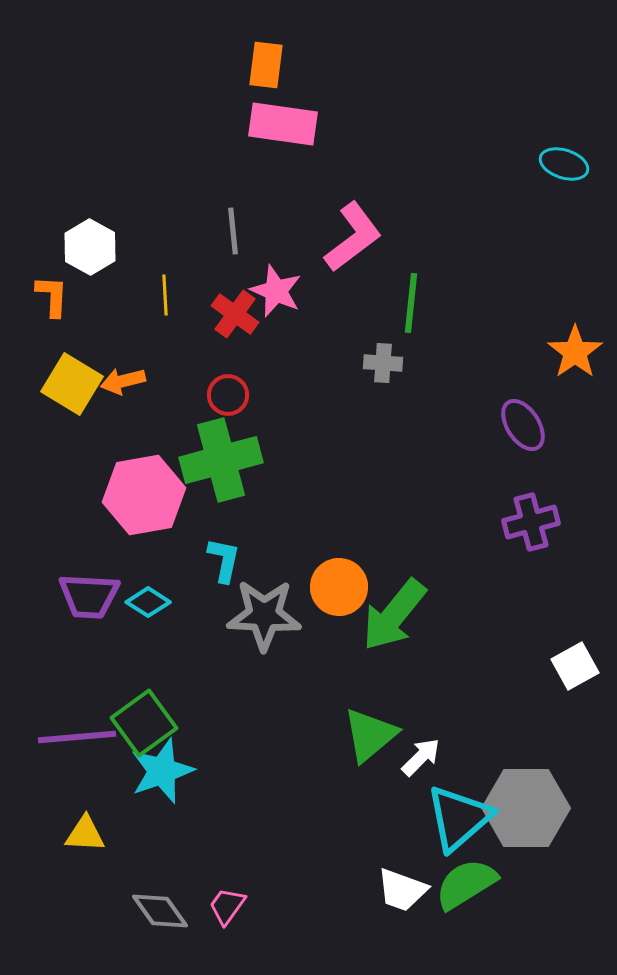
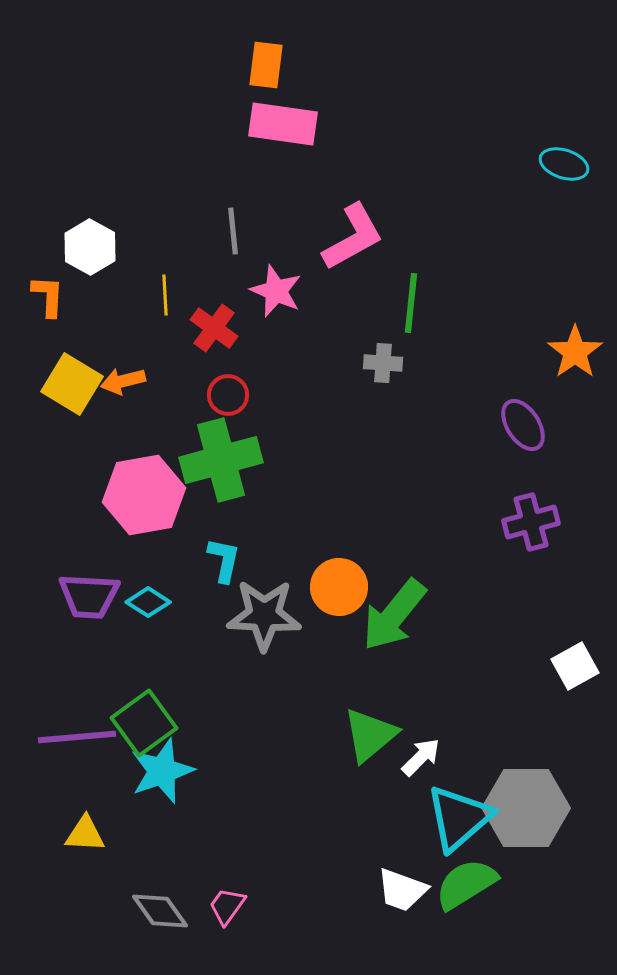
pink L-shape: rotated 8 degrees clockwise
orange L-shape: moved 4 px left
red cross: moved 21 px left, 14 px down
